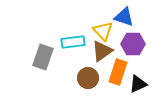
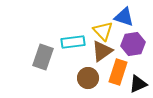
purple hexagon: rotated 10 degrees counterclockwise
